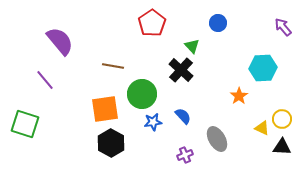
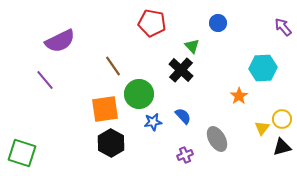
red pentagon: rotated 28 degrees counterclockwise
purple semicircle: rotated 104 degrees clockwise
brown line: rotated 45 degrees clockwise
green circle: moved 3 px left
green square: moved 3 px left, 29 px down
yellow triangle: rotated 42 degrees clockwise
black triangle: rotated 18 degrees counterclockwise
